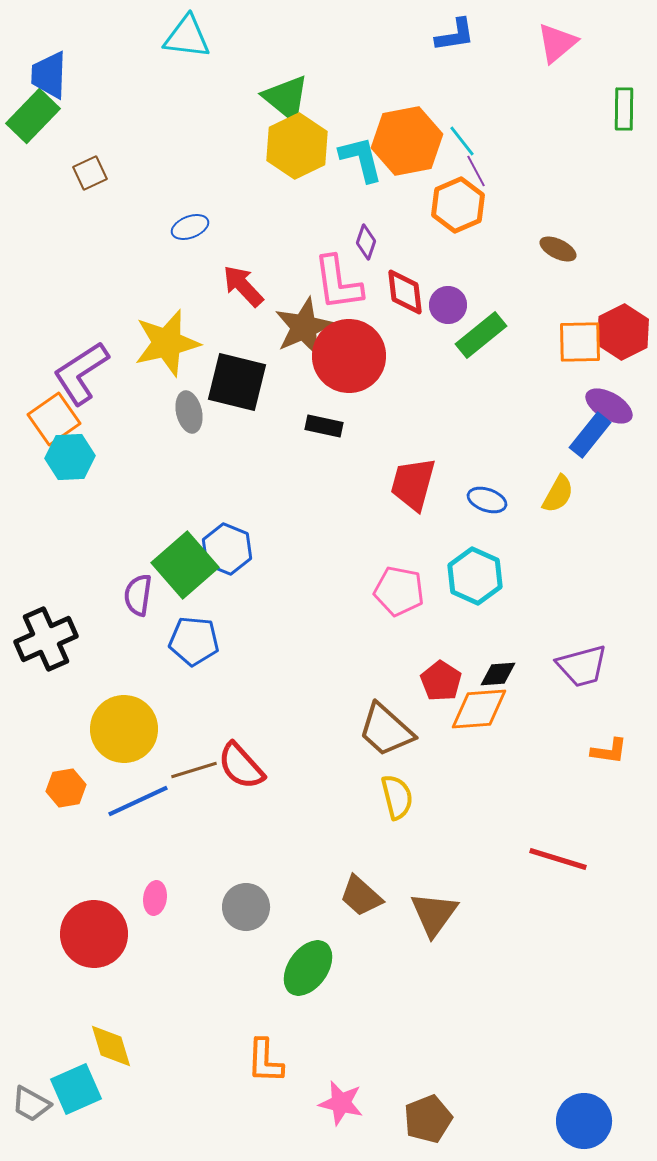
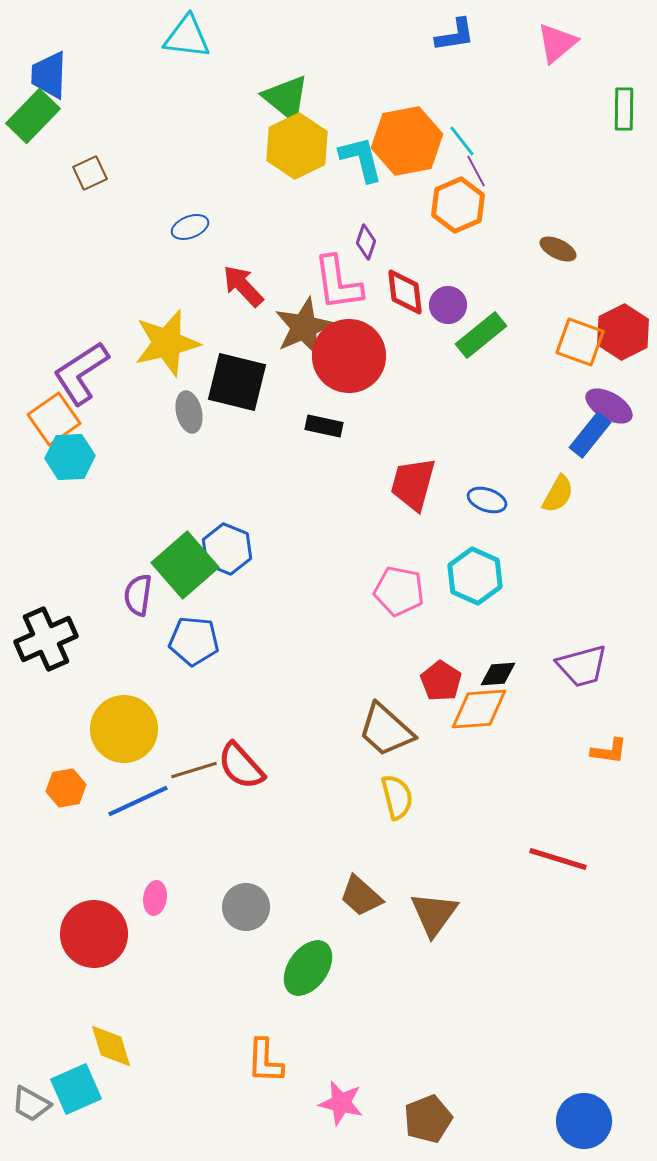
orange square at (580, 342): rotated 21 degrees clockwise
